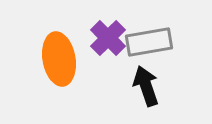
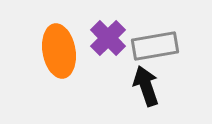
gray rectangle: moved 6 px right, 4 px down
orange ellipse: moved 8 px up
